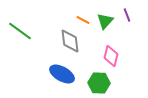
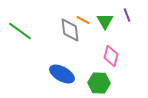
green triangle: rotated 12 degrees counterclockwise
gray diamond: moved 11 px up
